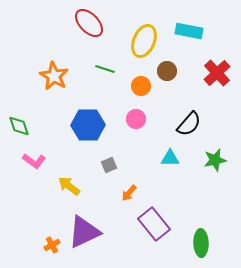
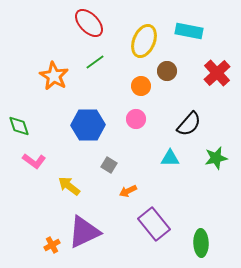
green line: moved 10 px left, 7 px up; rotated 54 degrees counterclockwise
green star: moved 1 px right, 2 px up
gray square: rotated 35 degrees counterclockwise
orange arrow: moved 1 px left, 2 px up; rotated 24 degrees clockwise
